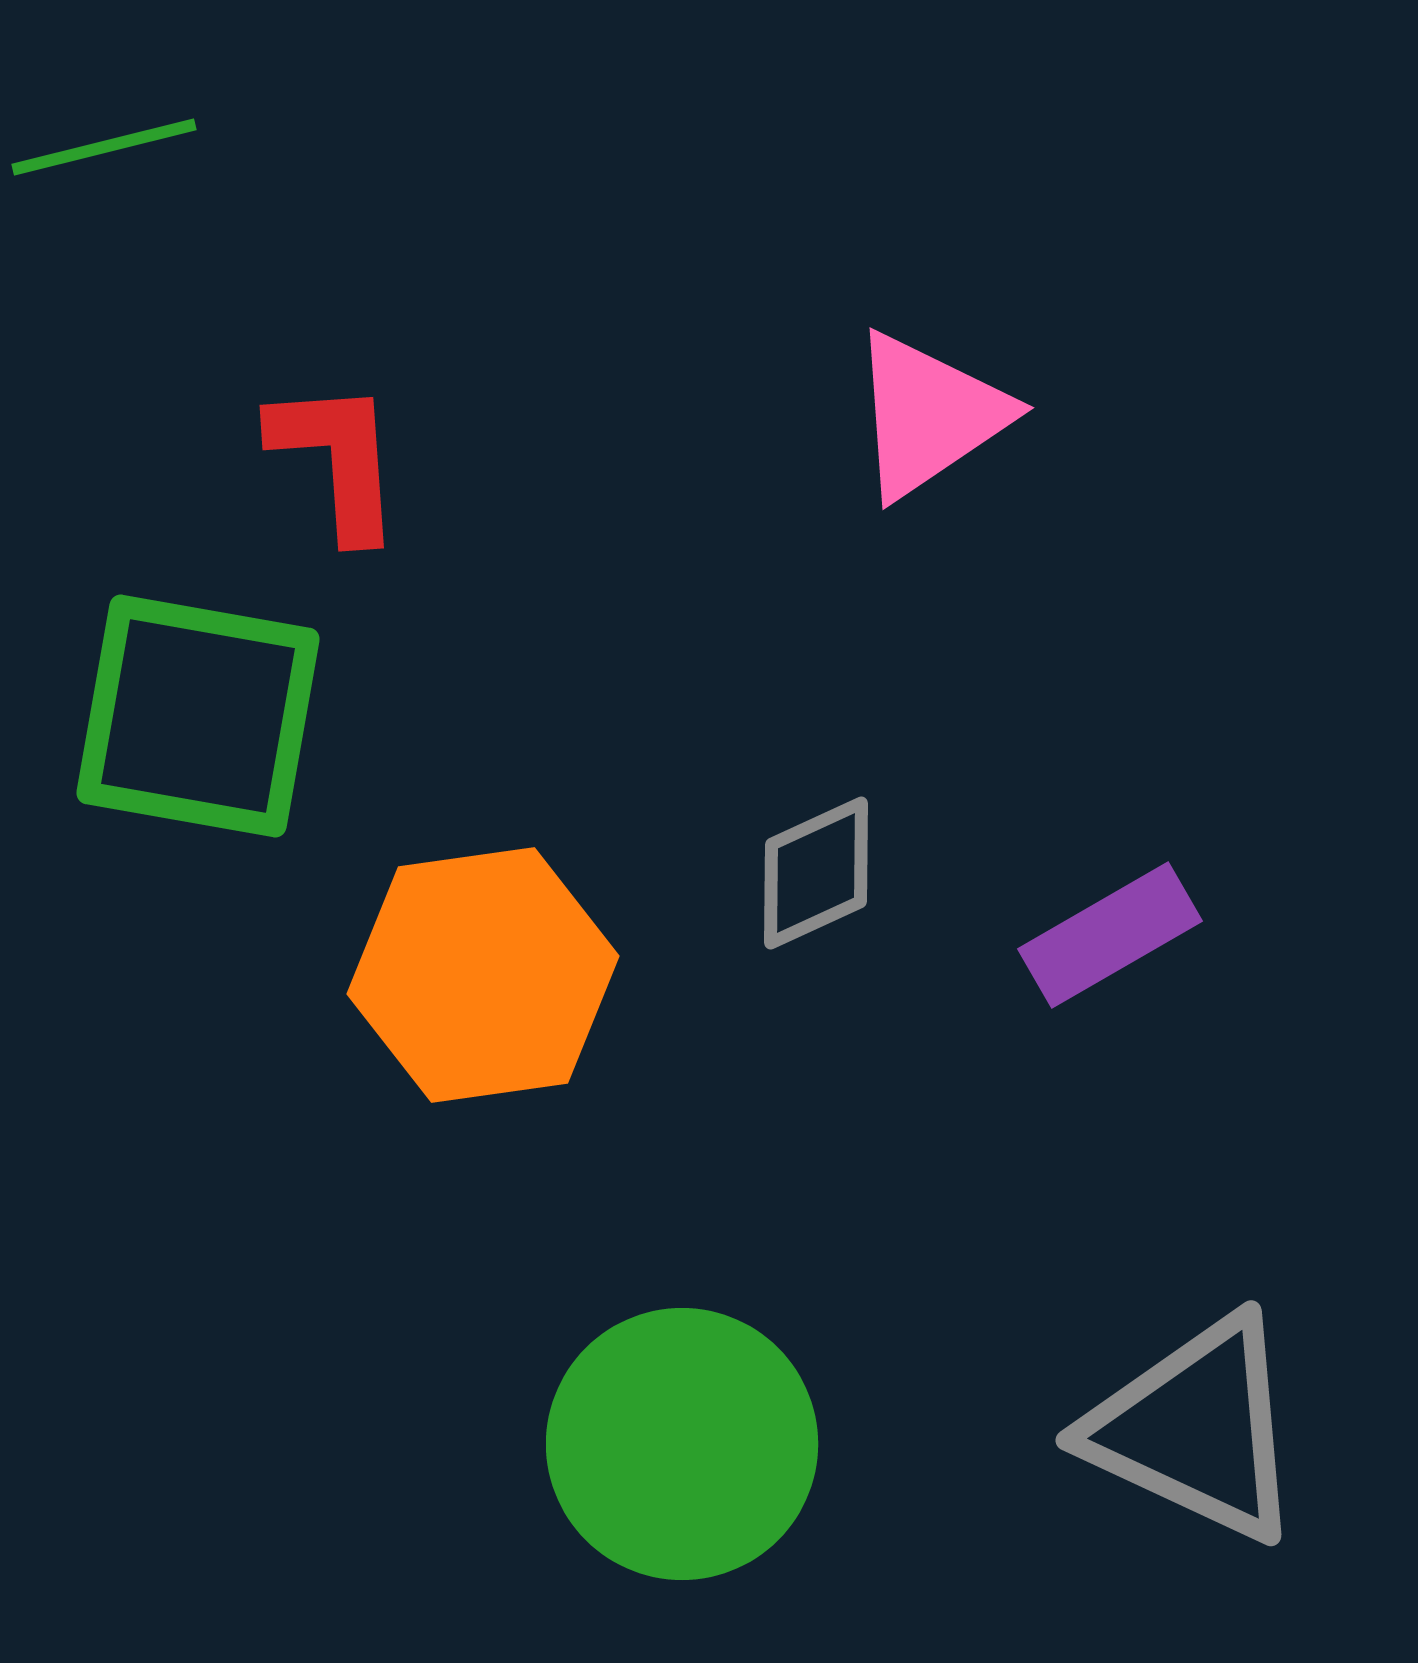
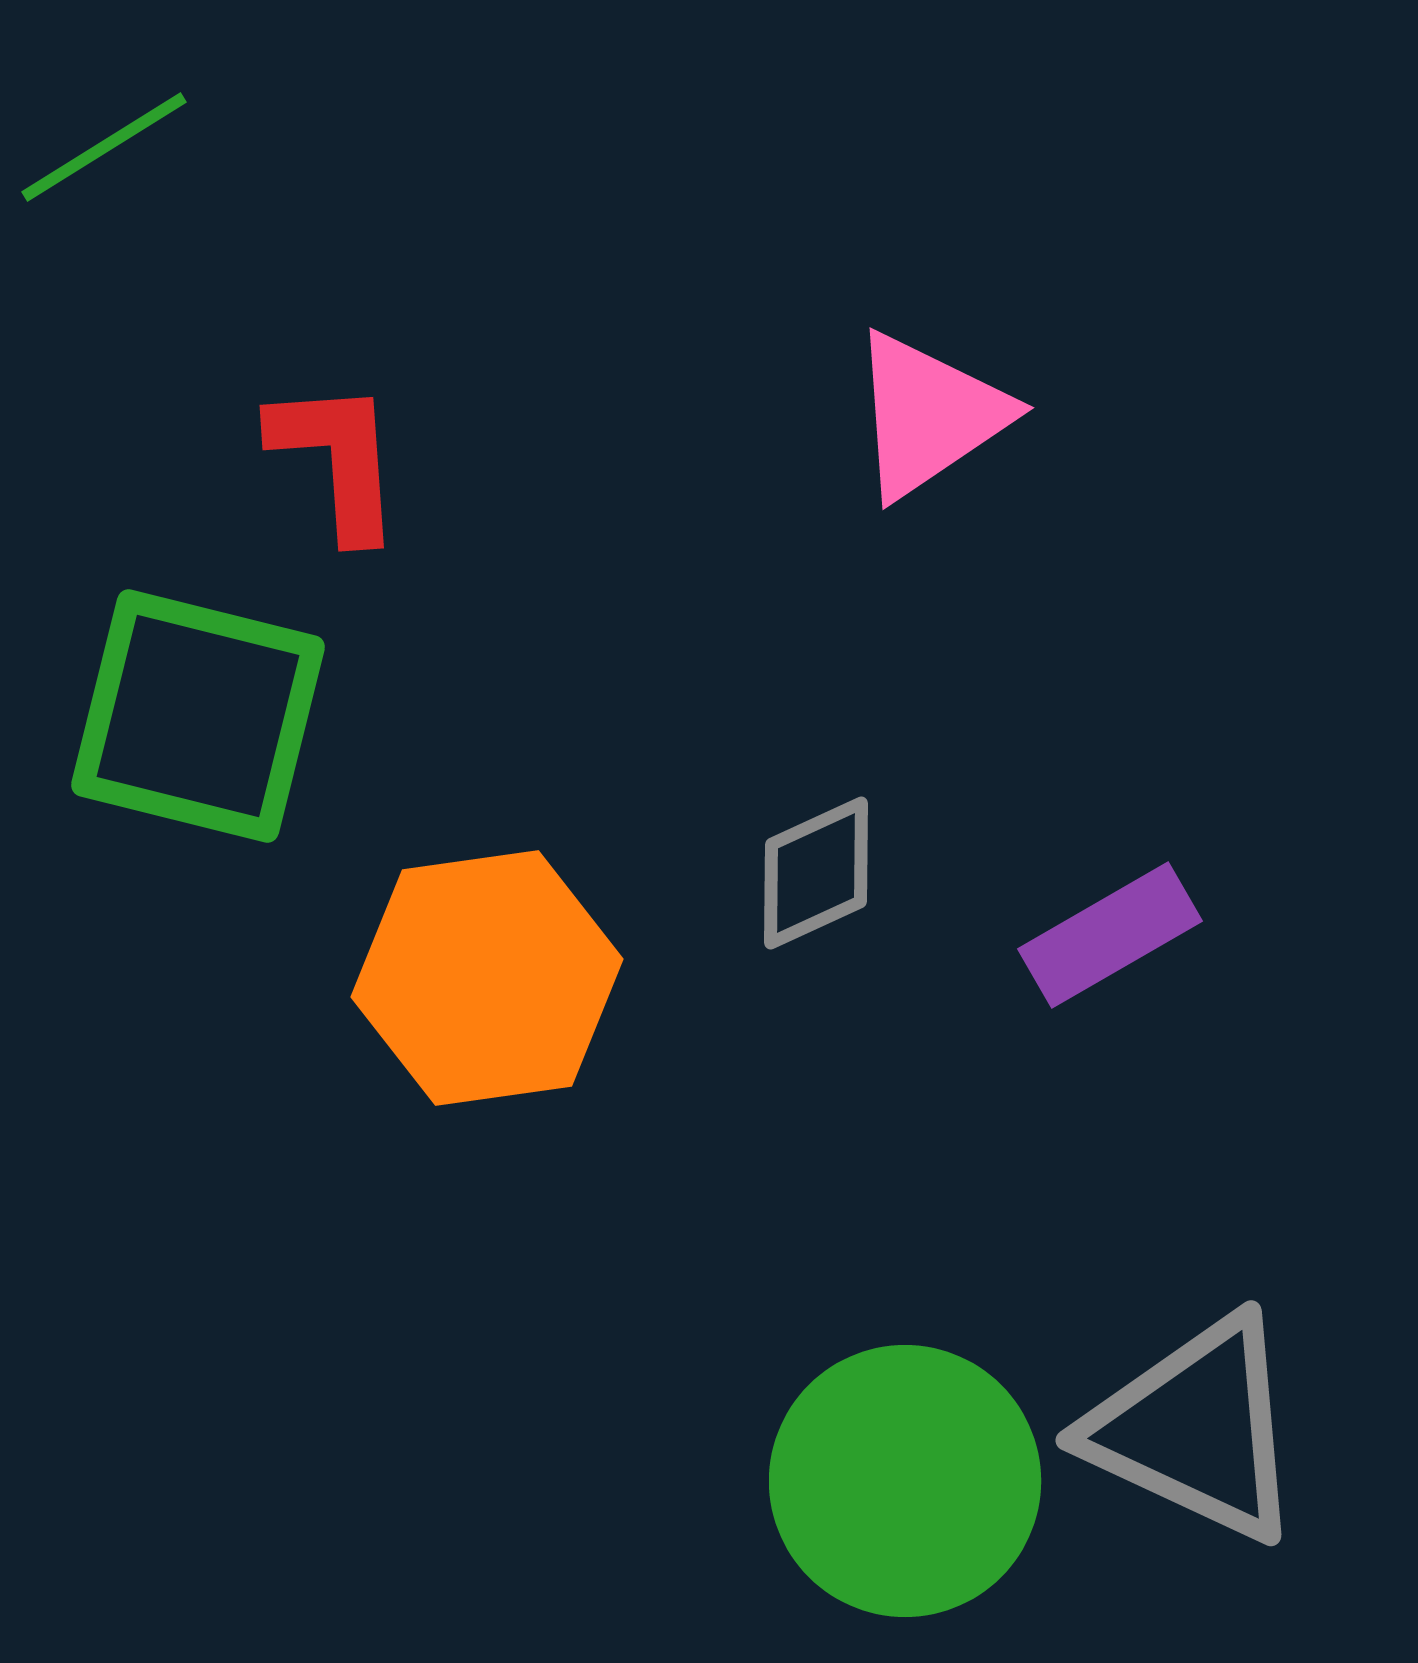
green line: rotated 18 degrees counterclockwise
green square: rotated 4 degrees clockwise
orange hexagon: moved 4 px right, 3 px down
green circle: moved 223 px right, 37 px down
